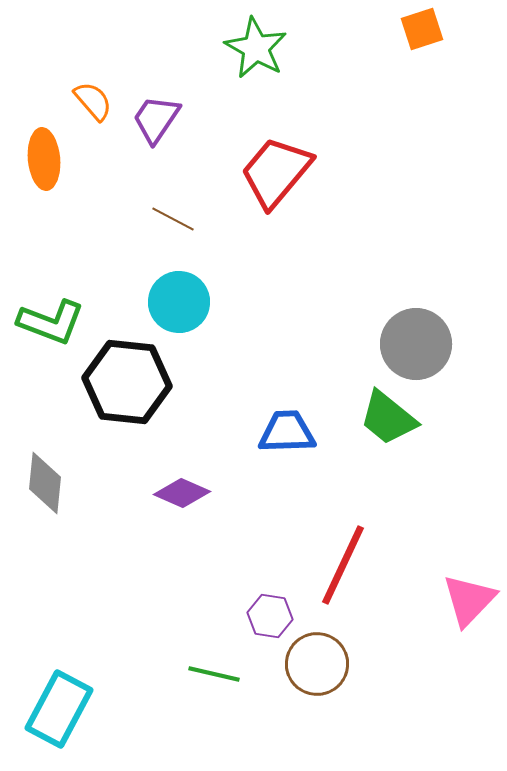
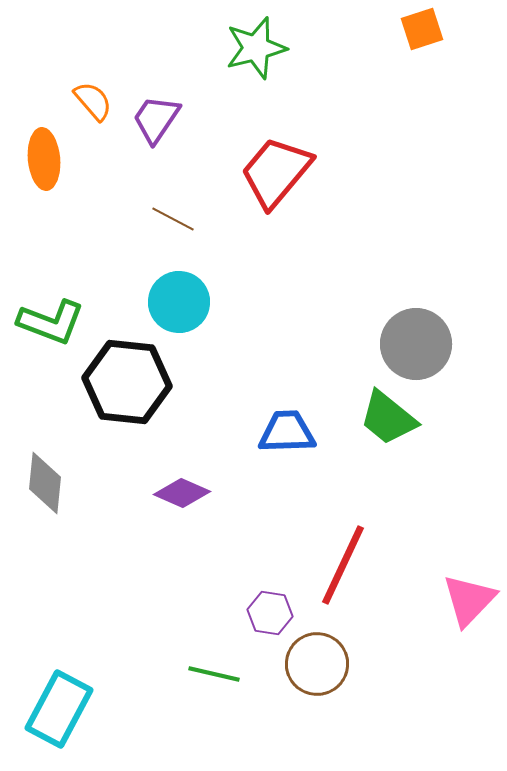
green star: rotated 28 degrees clockwise
purple hexagon: moved 3 px up
